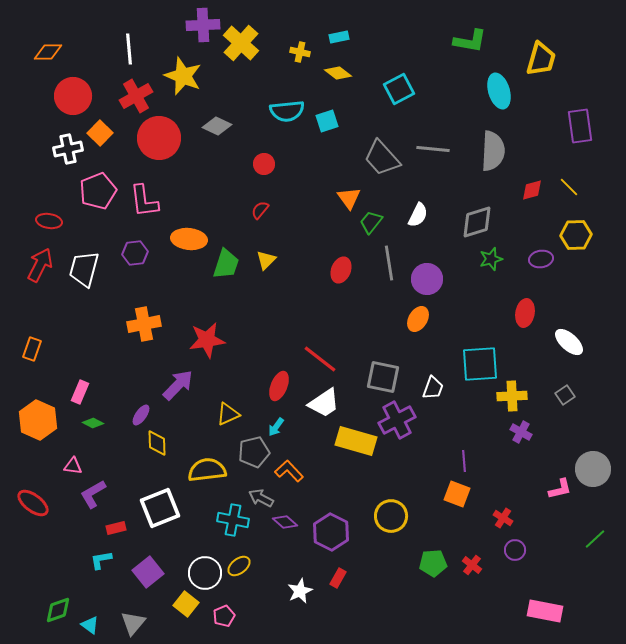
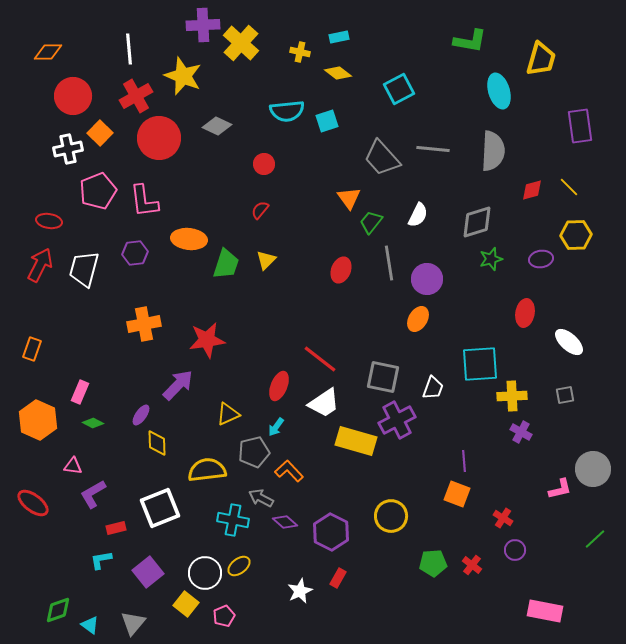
gray square at (565, 395): rotated 24 degrees clockwise
